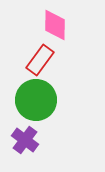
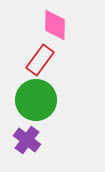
purple cross: moved 2 px right
